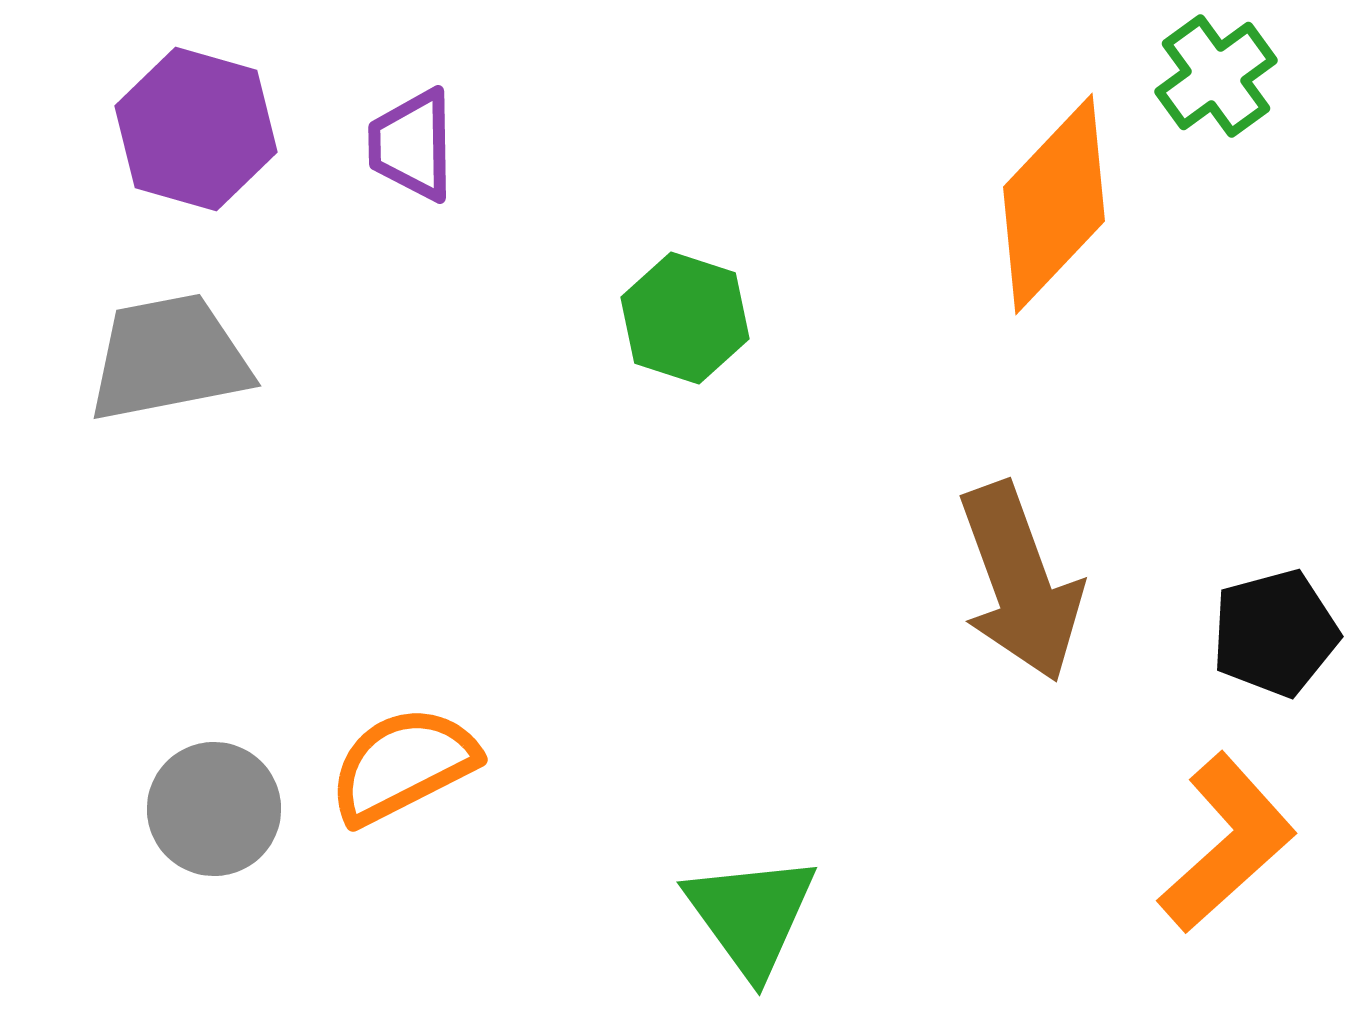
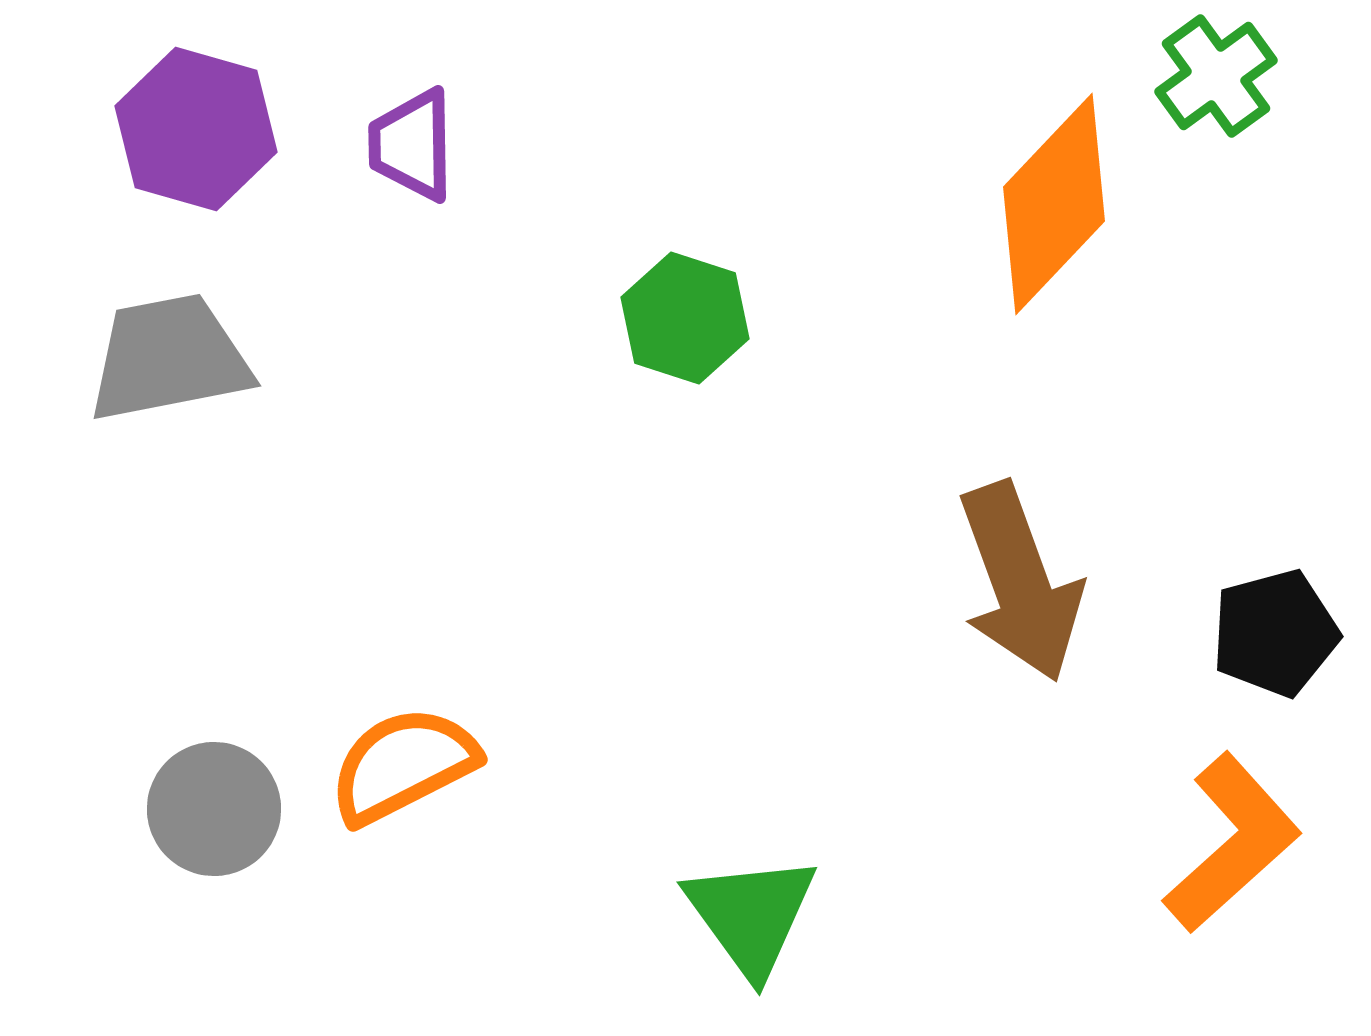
orange L-shape: moved 5 px right
